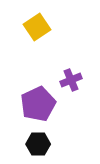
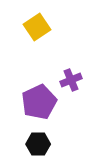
purple pentagon: moved 1 px right, 2 px up
